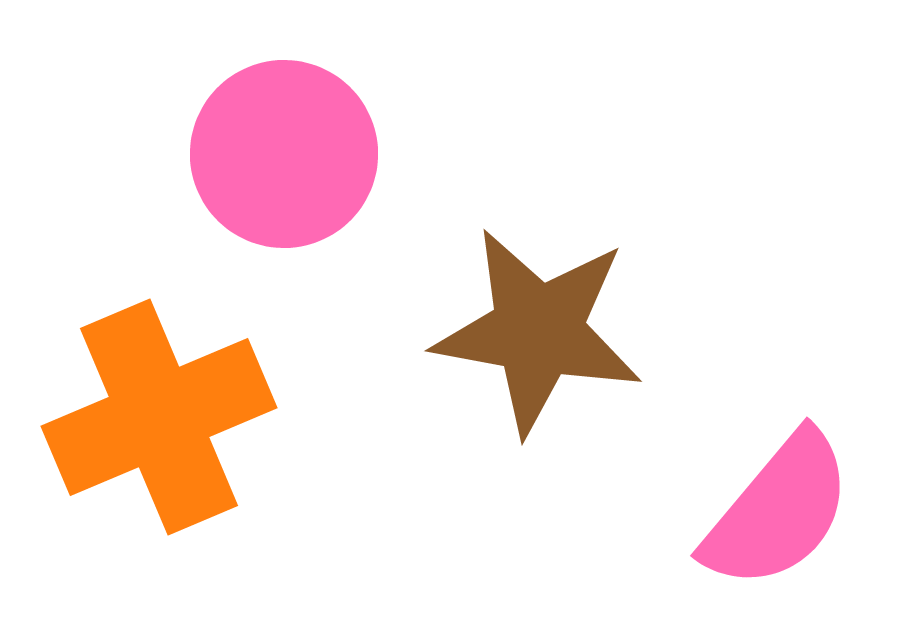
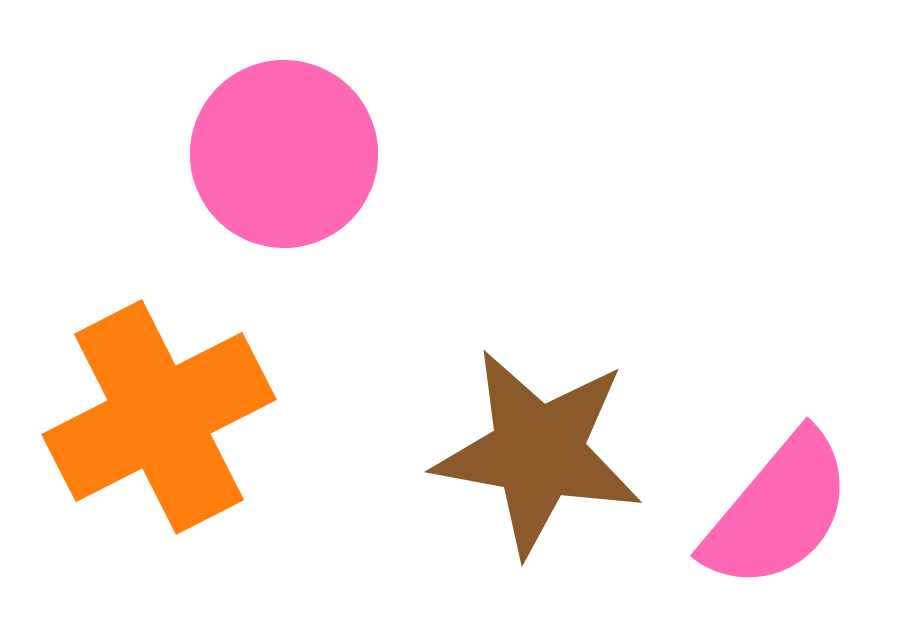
brown star: moved 121 px down
orange cross: rotated 4 degrees counterclockwise
